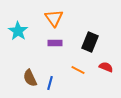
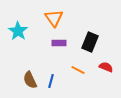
purple rectangle: moved 4 px right
brown semicircle: moved 2 px down
blue line: moved 1 px right, 2 px up
